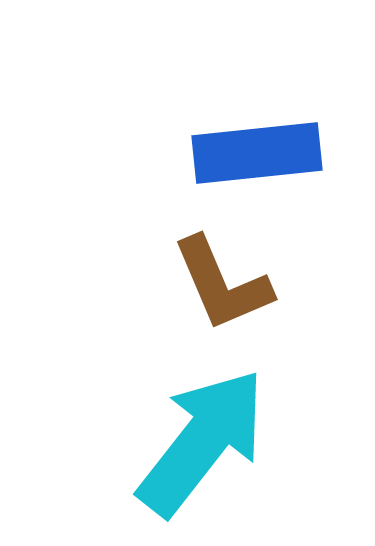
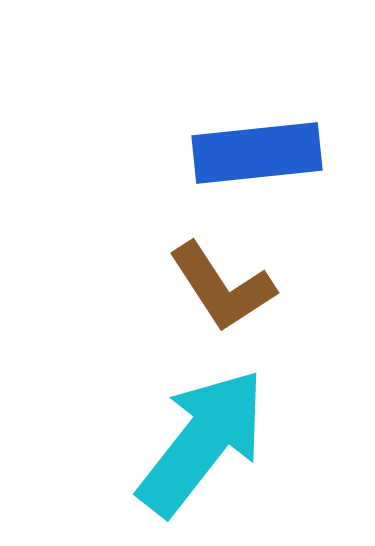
brown L-shape: moved 3 px down; rotated 10 degrees counterclockwise
